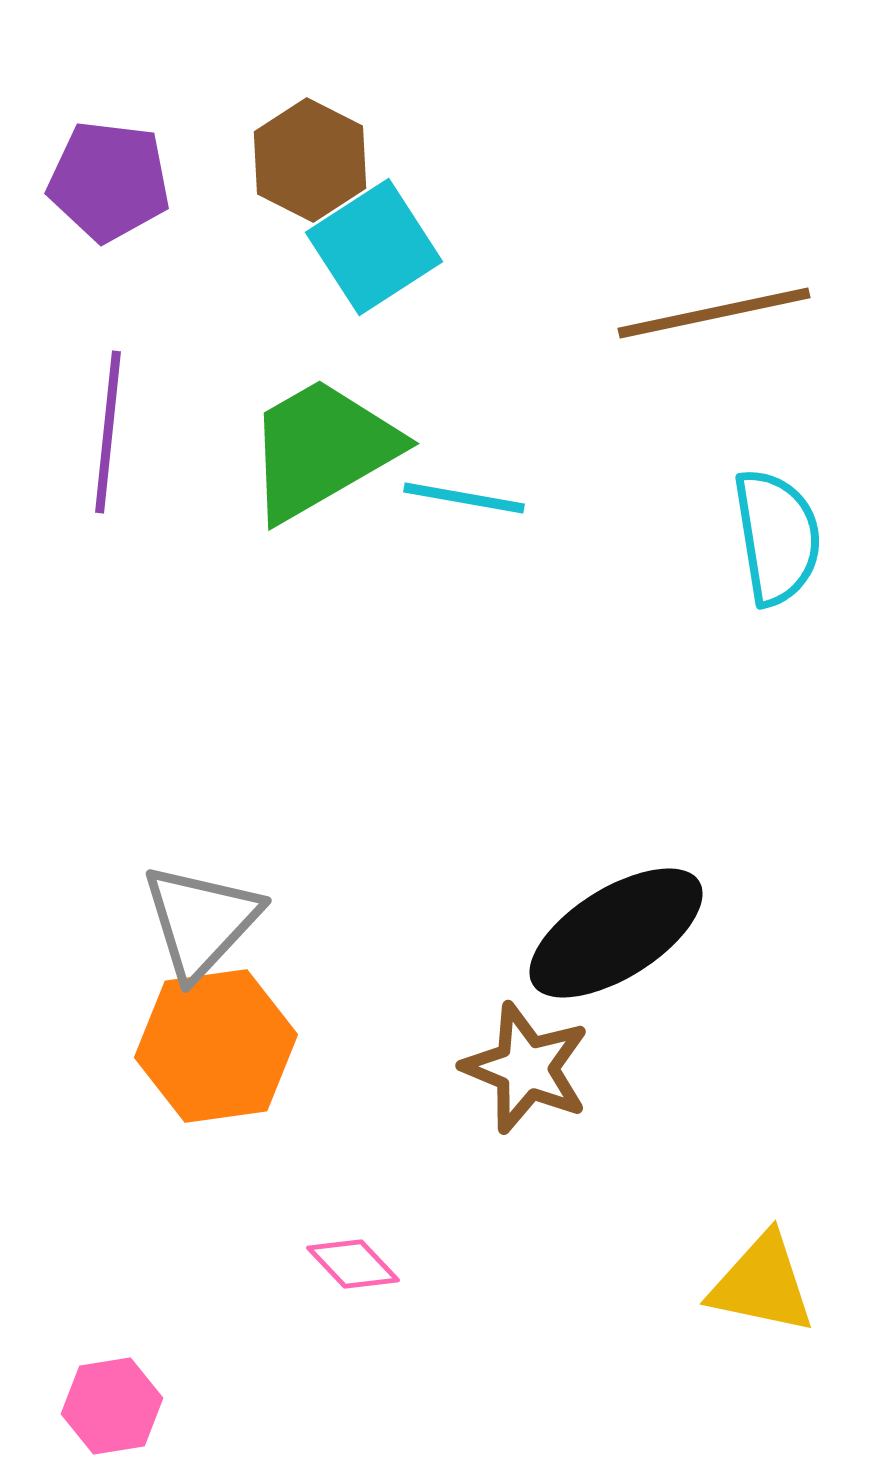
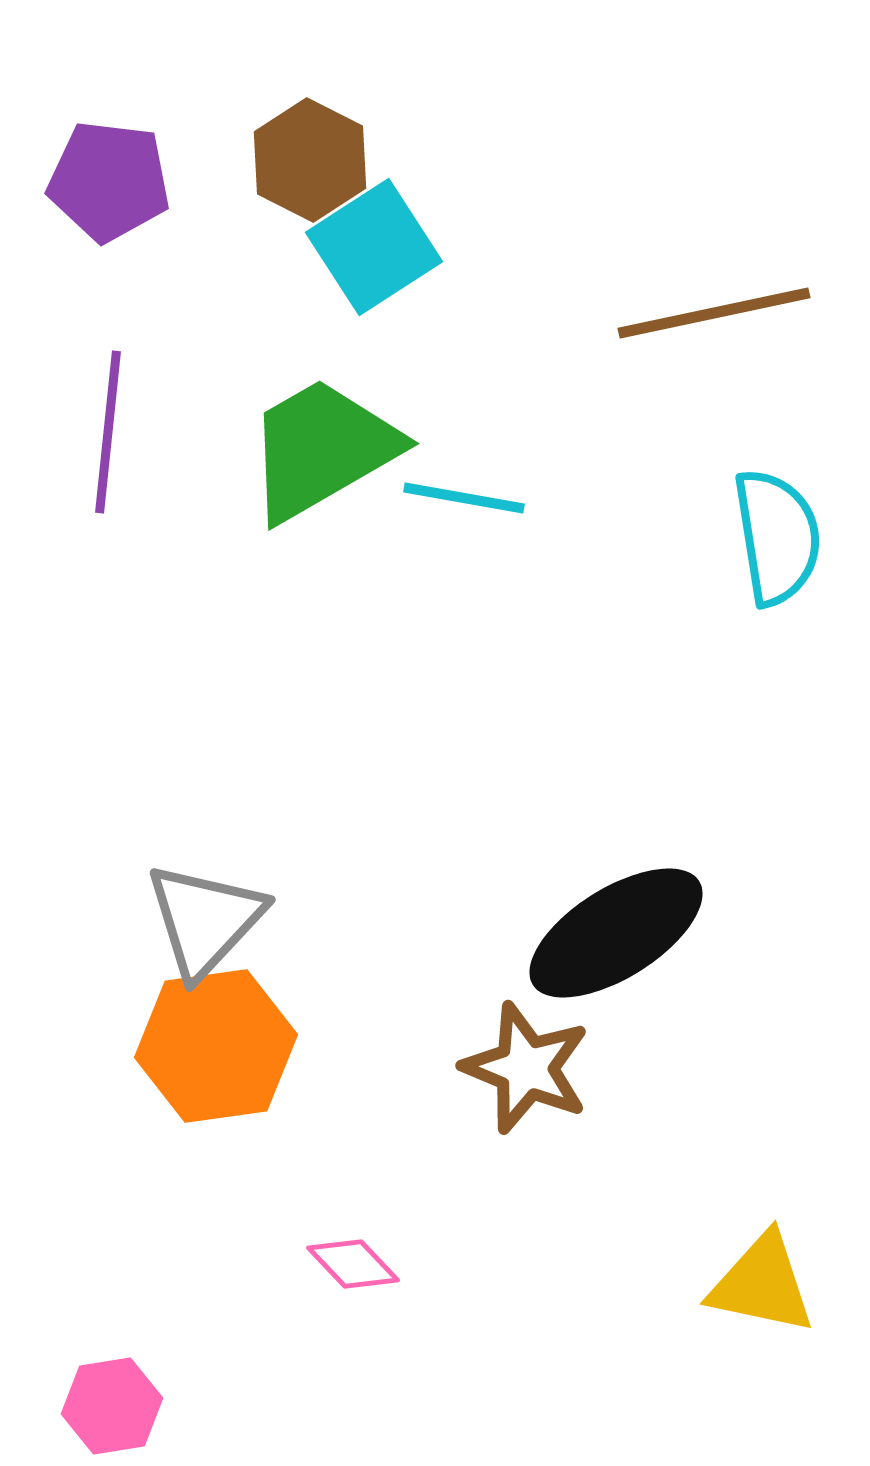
gray triangle: moved 4 px right, 1 px up
